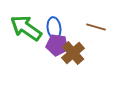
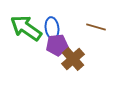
blue ellipse: moved 2 px left
purple pentagon: rotated 15 degrees counterclockwise
brown cross: moved 6 px down
